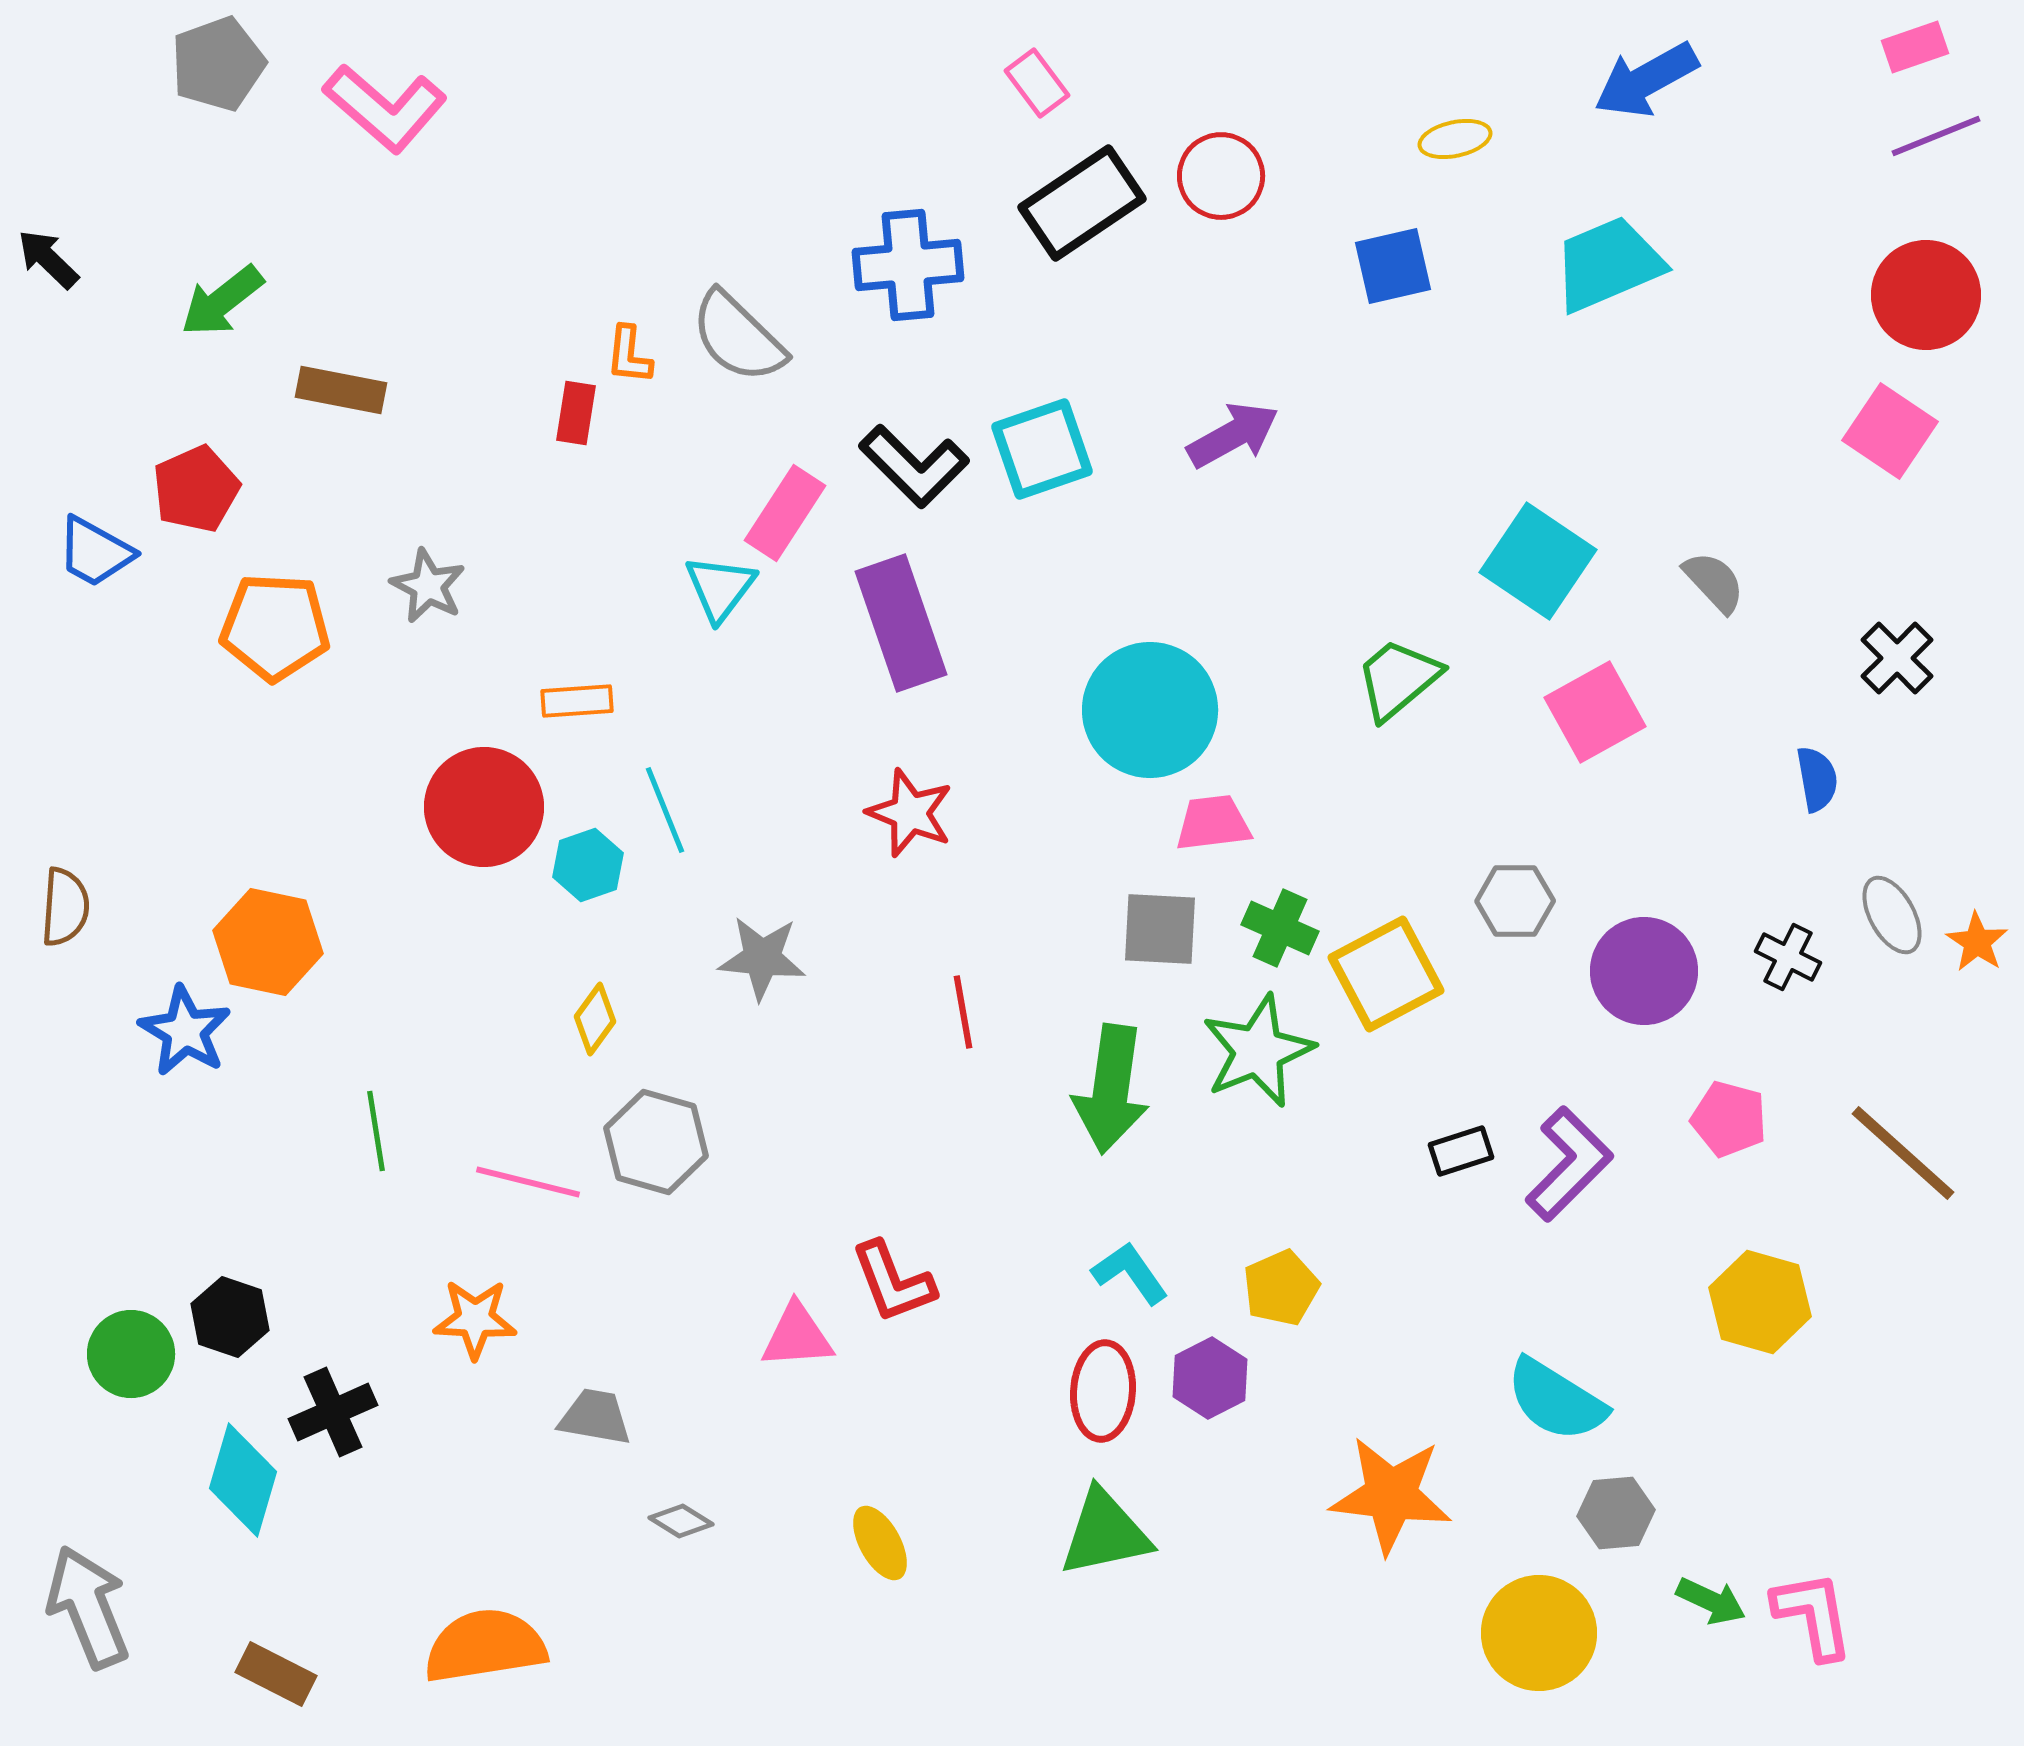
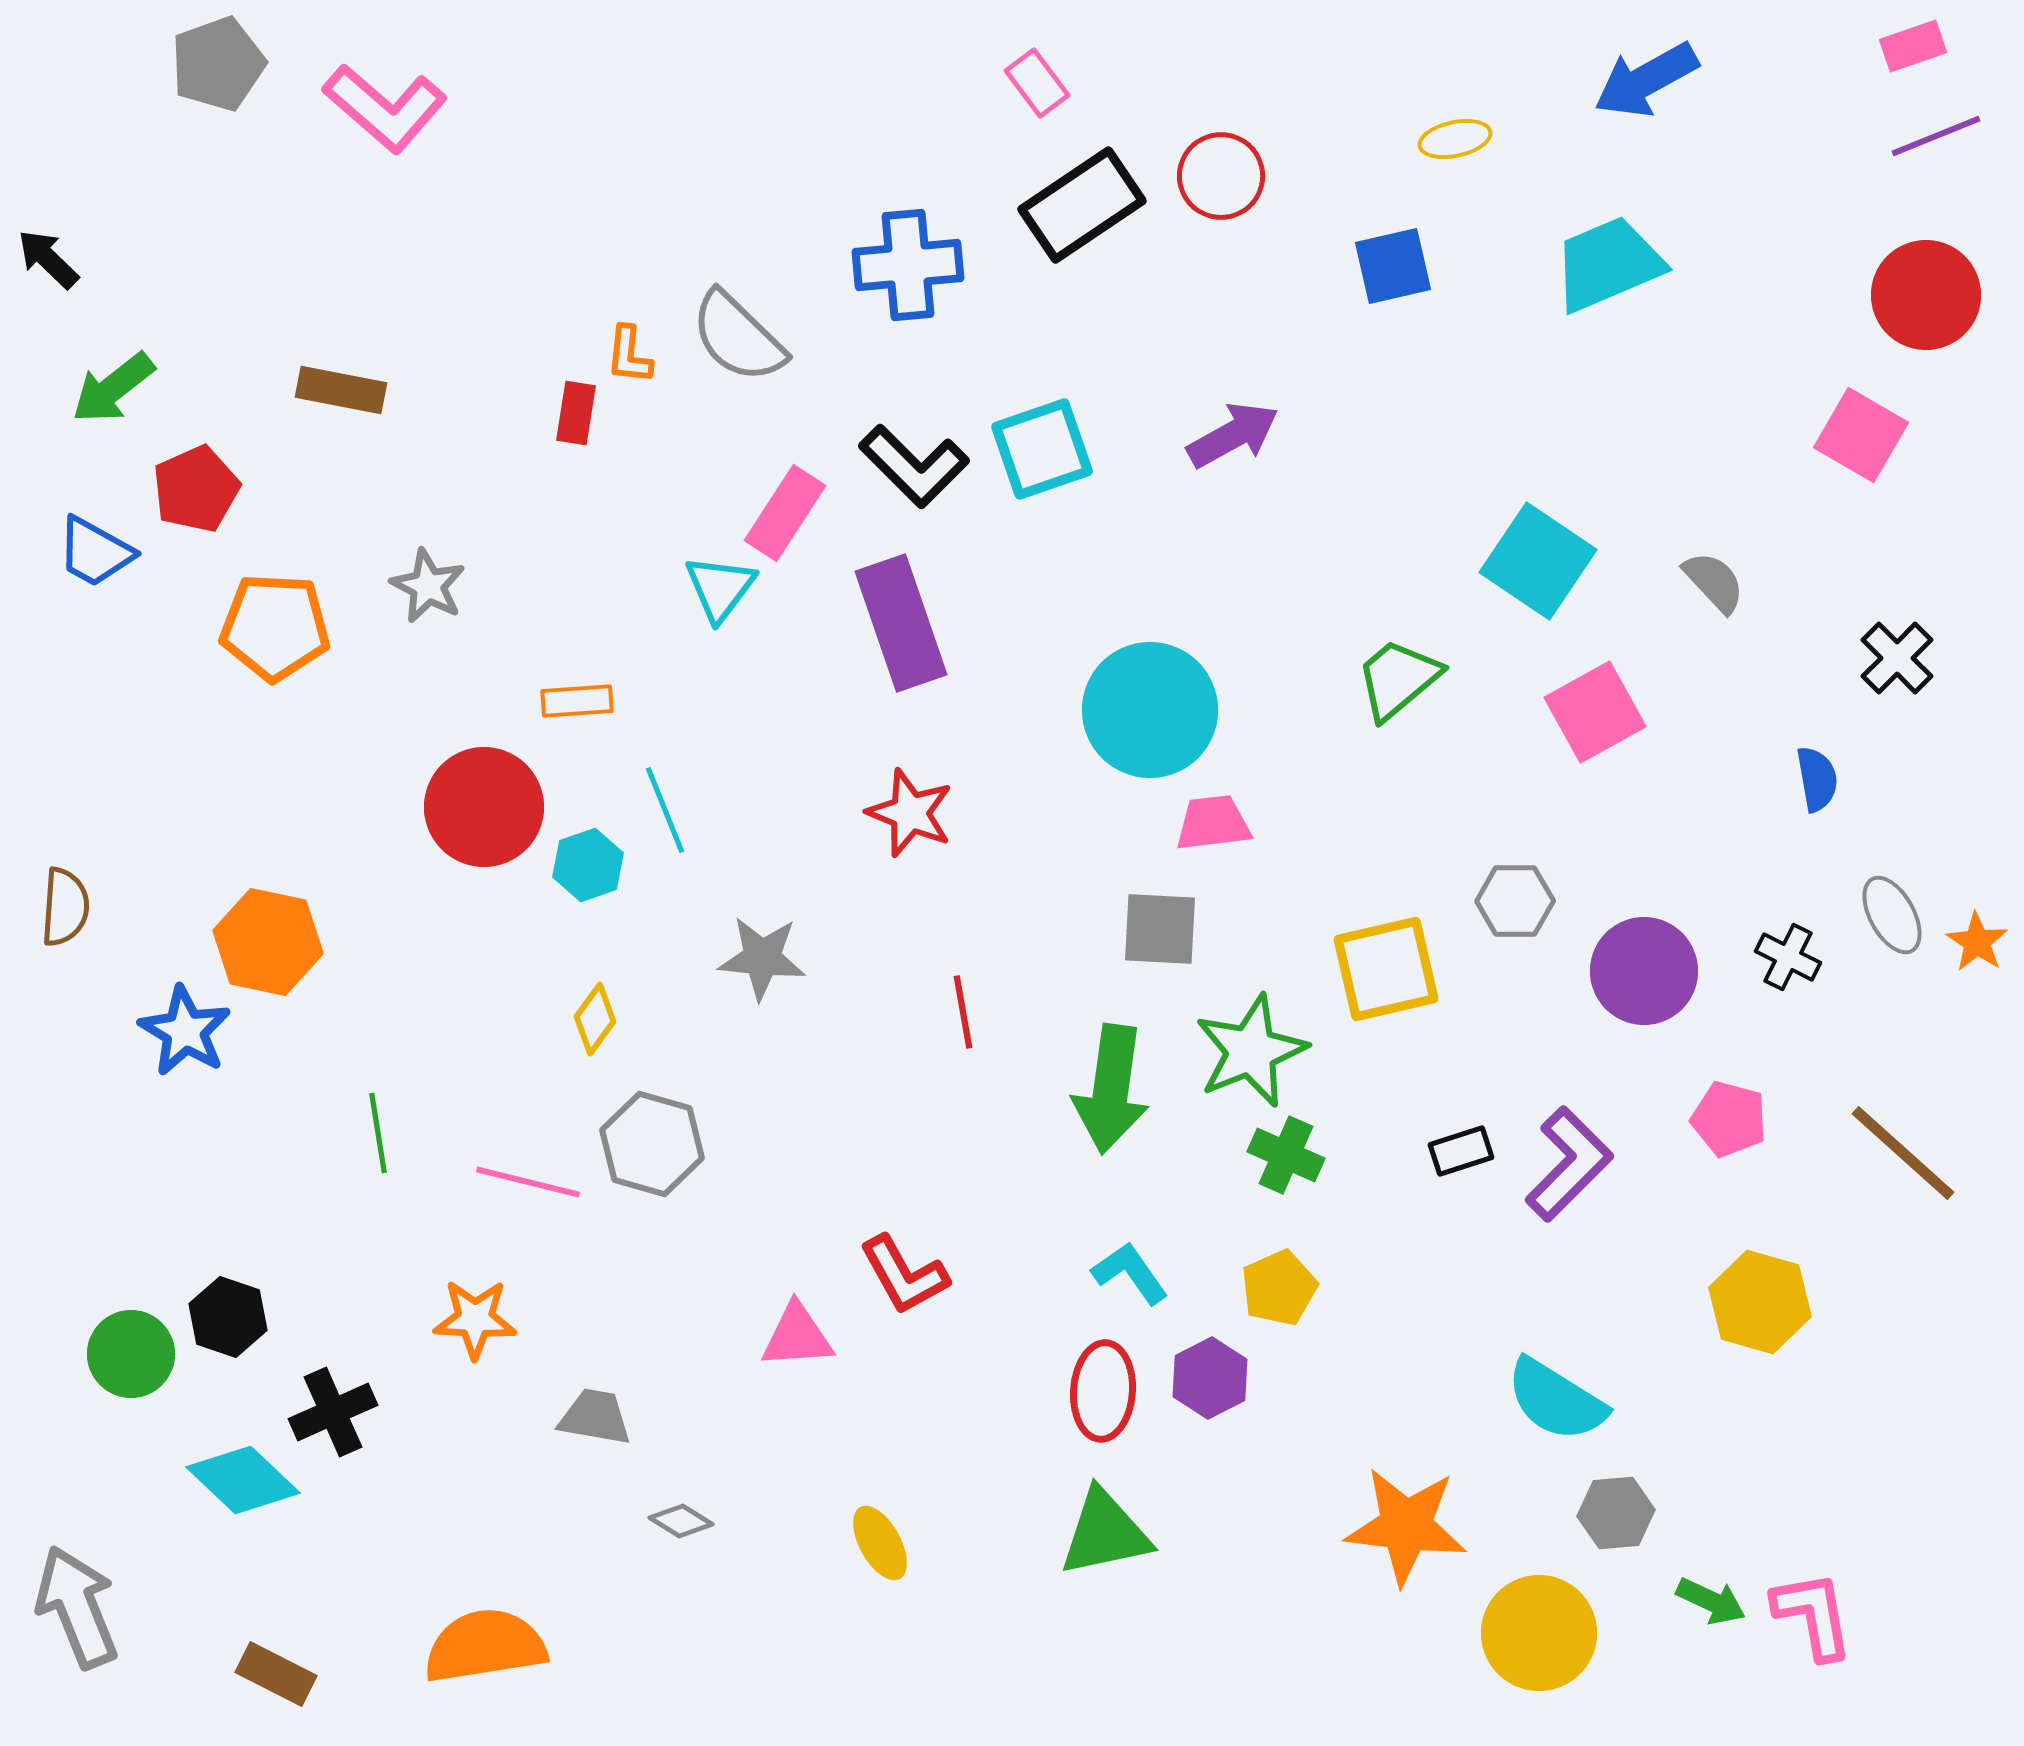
pink rectangle at (1915, 47): moved 2 px left, 1 px up
black rectangle at (1082, 203): moved 2 px down
green arrow at (222, 301): moved 109 px left, 87 px down
pink square at (1890, 431): moved 29 px left, 4 px down; rotated 4 degrees counterclockwise
green cross at (1280, 928): moved 6 px right, 227 px down
yellow square at (1386, 974): moved 5 px up; rotated 15 degrees clockwise
green star at (1258, 1051): moved 7 px left
green line at (376, 1131): moved 2 px right, 2 px down
gray hexagon at (656, 1142): moved 4 px left, 2 px down
red L-shape at (893, 1282): moved 11 px right, 7 px up; rotated 8 degrees counterclockwise
yellow pentagon at (1281, 1288): moved 2 px left
black hexagon at (230, 1317): moved 2 px left
cyan diamond at (243, 1480): rotated 63 degrees counterclockwise
orange star at (1391, 1495): moved 15 px right, 31 px down
gray arrow at (88, 1607): moved 11 px left
